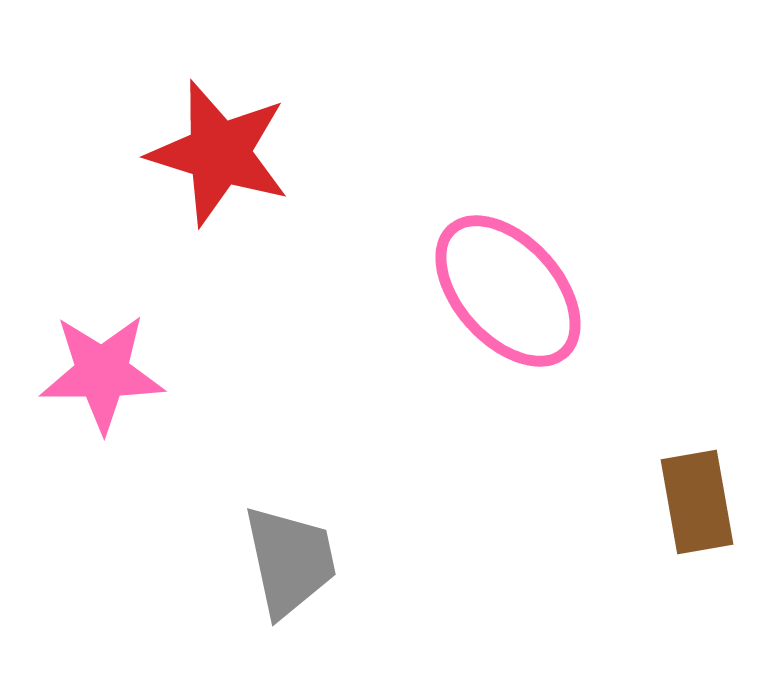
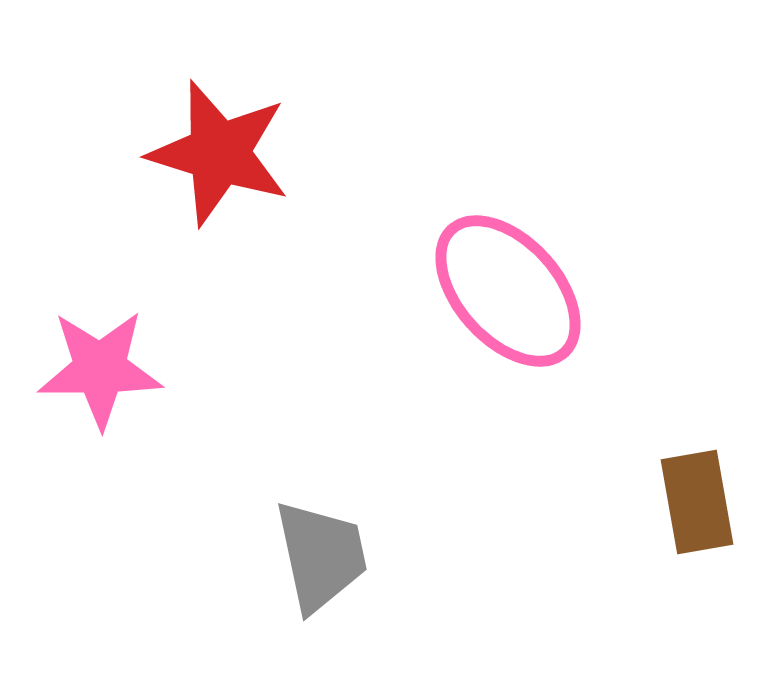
pink star: moved 2 px left, 4 px up
gray trapezoid: moved 31 px right, 5 px up
